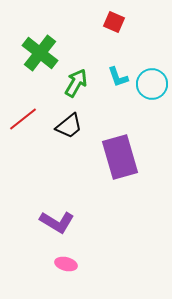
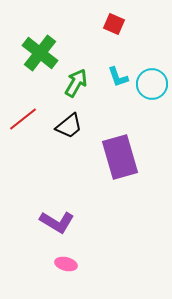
red square: moved 2 px down
